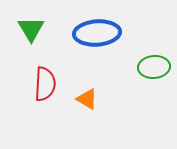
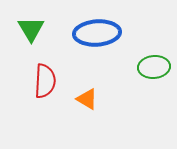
red semicircle: moved 3 px up
